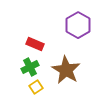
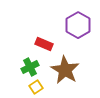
red rectangle: moved 9 px right
brown star: moved 1 px left
